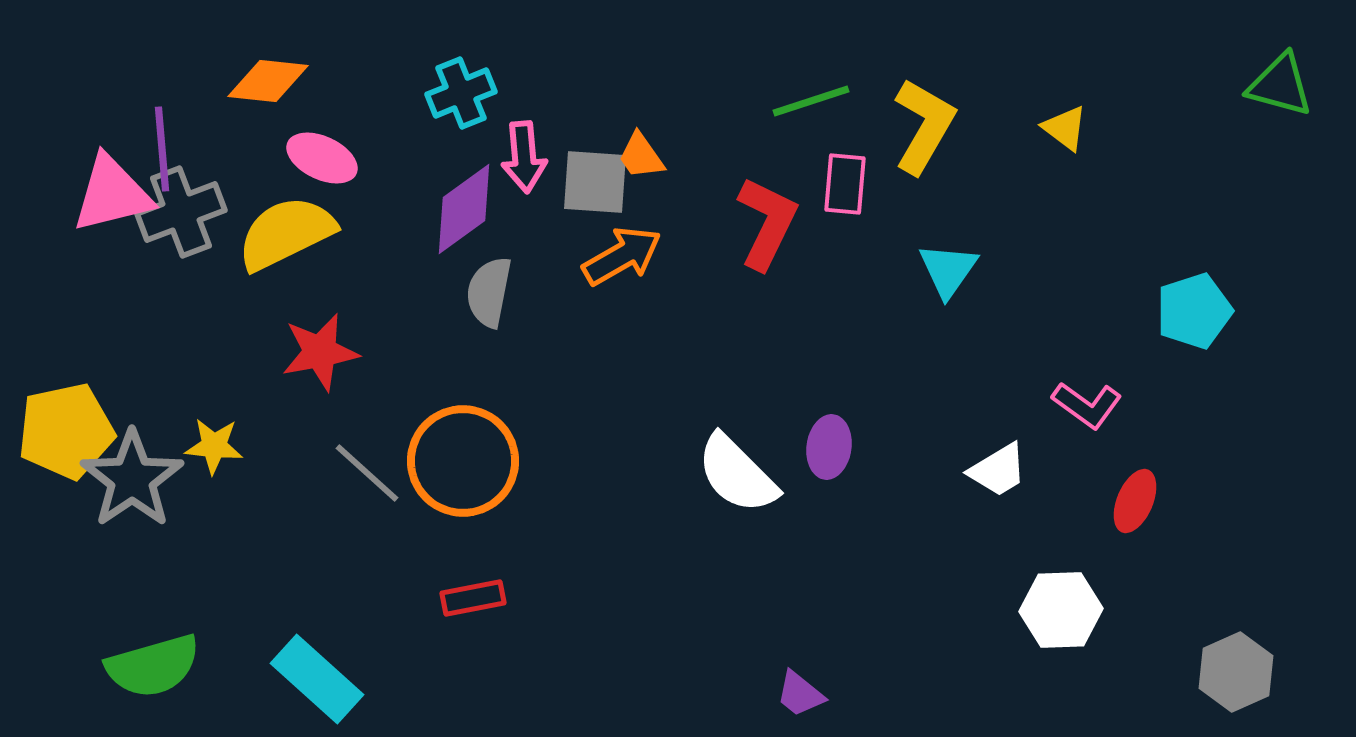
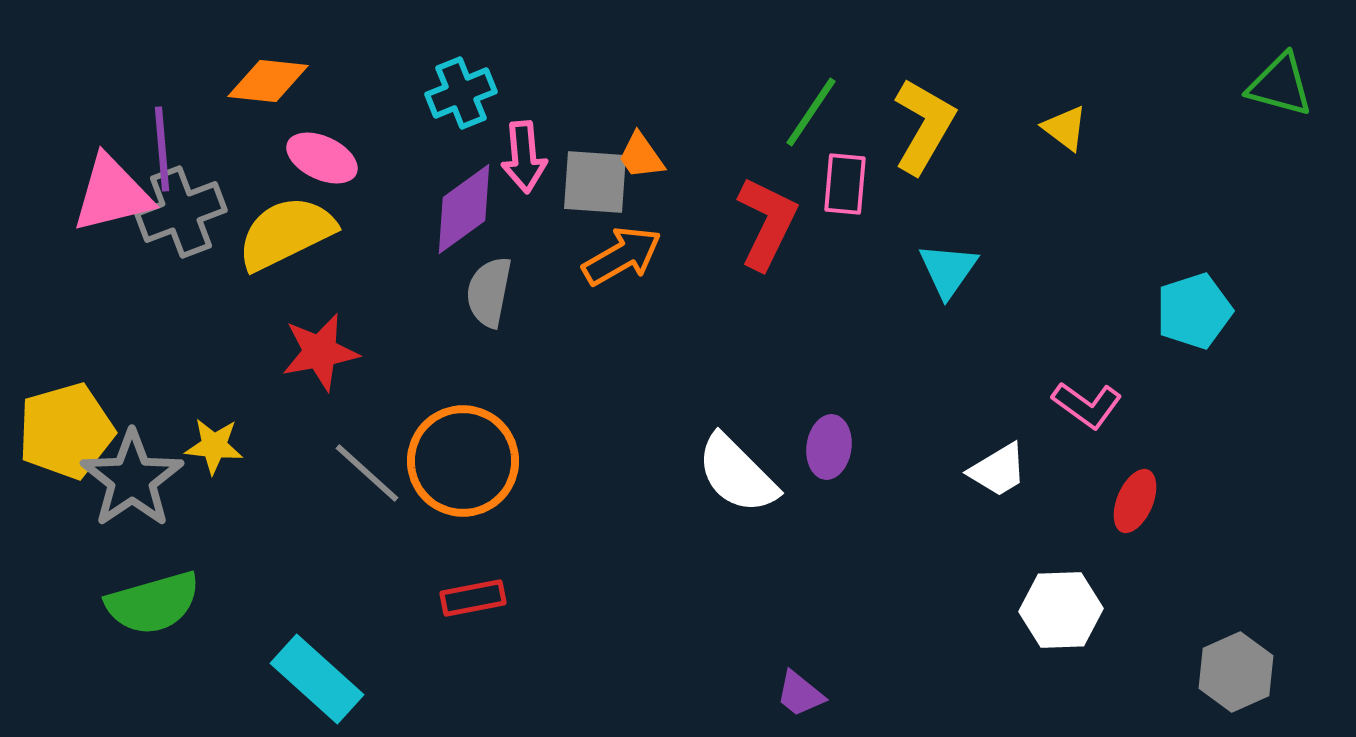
green line: moved 11 px down; rotated 38 degrees counterclockwise
yellow pentagon: rotated 4 degrees counterclockwise
green semicircle: moved 63 px up
